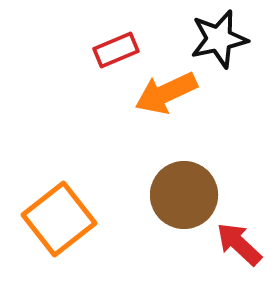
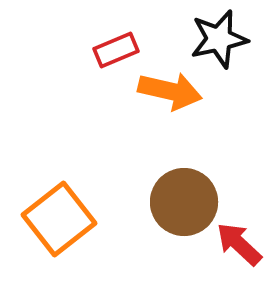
orange arrow: moved 4 px right, 2 px up; rotated 142 degrees counterclockwise
brown circle: moved 7 px down
